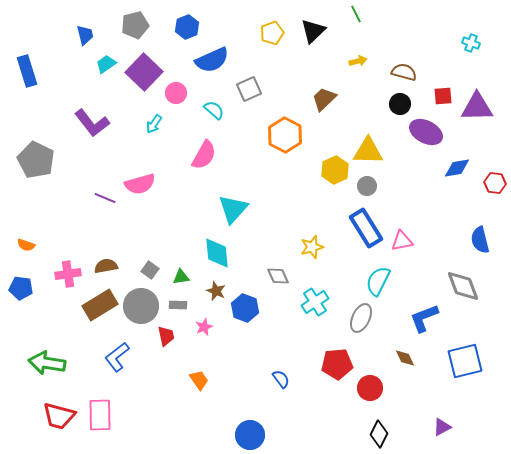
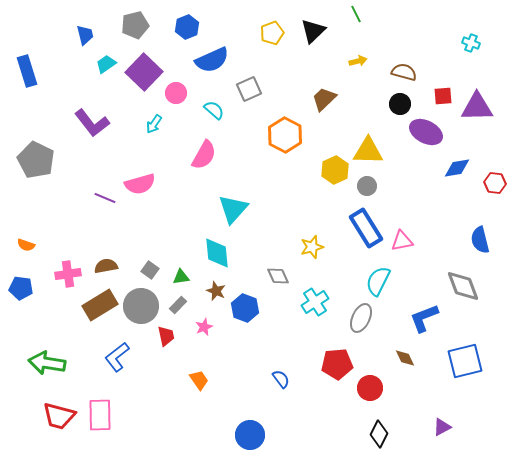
gray rectangle at (178, 305): rotated 48 degrees counterclockwise
